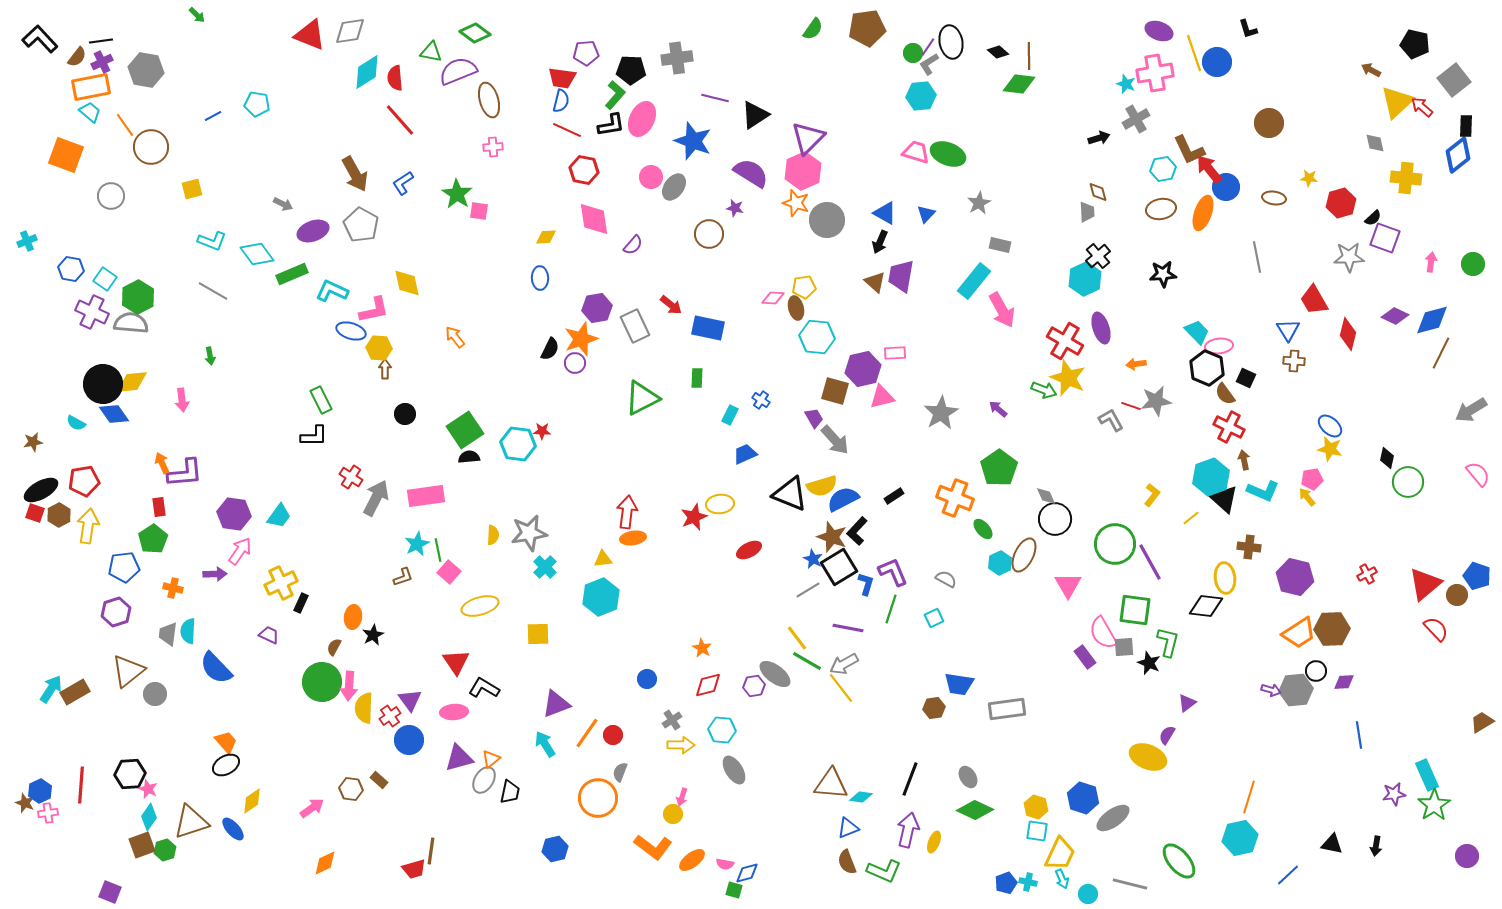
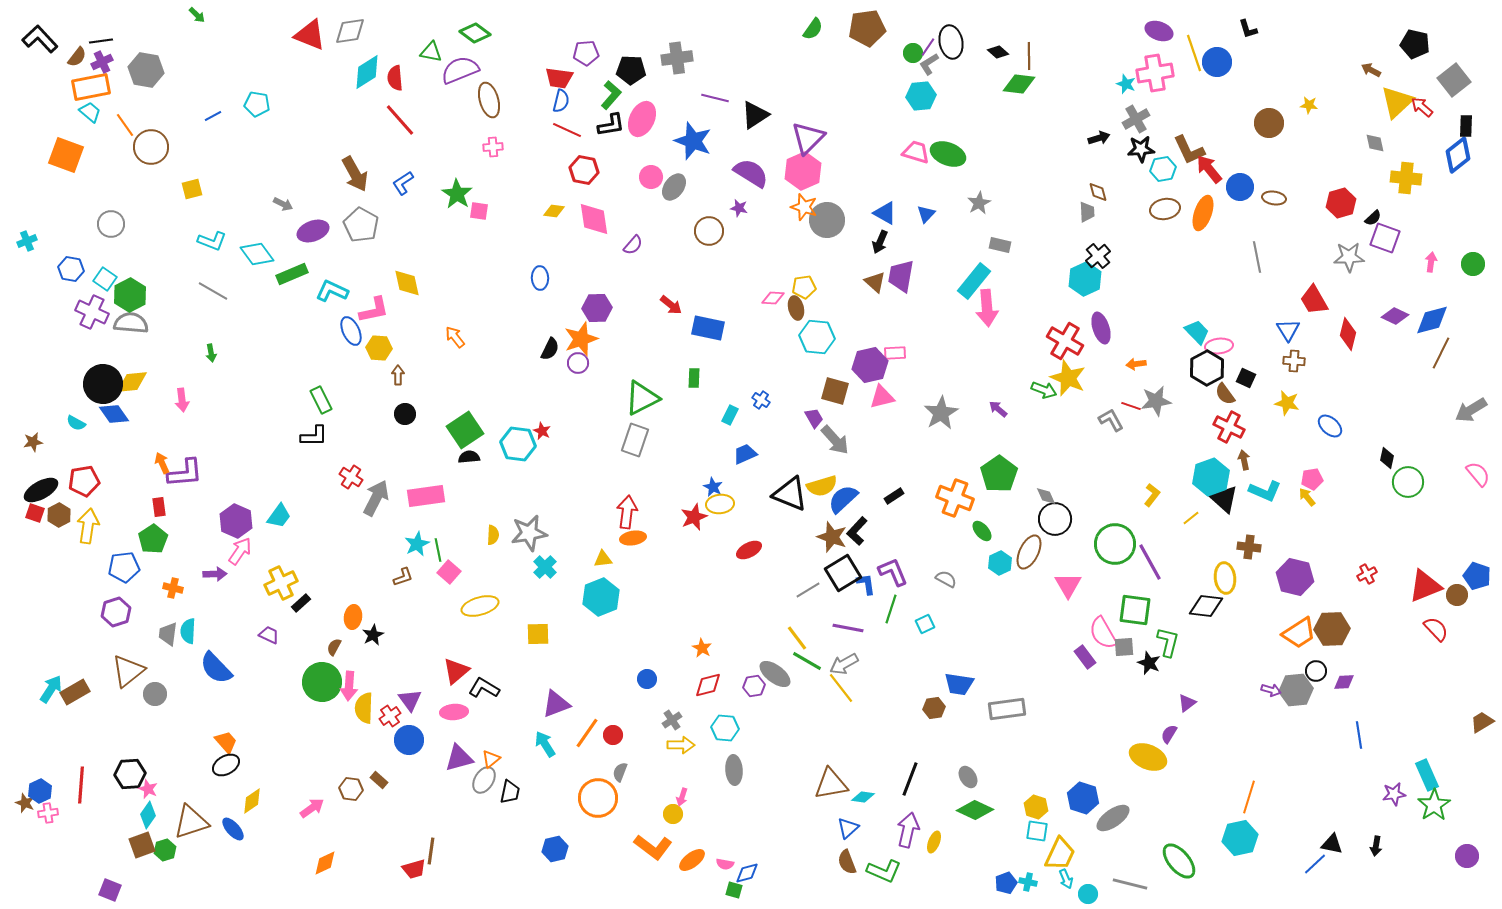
purple semicircle at (458, 71): moved 2 px right, 1 px up
red trapezoid at (562, 78): moved 3 px left
green L-shape at (615, 95): moved 4 px left
yellow star at (1309, 178): moved 73 px up
blue circle at (1226, 187): moved 14 px right
gray circle at (111, 196): moved 28 px down
orange star at (796, 203): moved 8 px right, 4 px down
purple star at (735, 208): moved 4 px right
brown ellipse at (1161, 209): moved 4 px right
brown circle at (709, 234): moved 3 px up
yellow diamond at (546, 237): moved 8 px right, 26 px up; rotated 10 degrees clockwise
black star at (1163, 274): moved 22 px left, 125 px up
green hexagon at (138, 297): moved 8 px left, 2 px up
purple hexagon at (597, 308): rotated 8 degrees clockwise
pink arrow at (1002, 310): moved 15 px left, 2 px up; rotated 24 degrees clockwise
gray rectangle at (635, 326): moved 114 px down; rotated 44 degrees clockwise
blue ellipse at (351, 331): rotated 48 degrees clockwise
green arrow at (210, 356): moved 1 px right, 3 px up
purple circle at (575, 363): moved 3 px right
black hexagon at (1207, 368): rotated 8 degrees clockwise
brown arrow at (385, 369): moved 13 px right, 6 px down
purple hexagon at (863, 369): moved 7 px right, 4 px up
green rectangle at (697, 378): moved 3 px left
red star at (542, 431): rotated 24 degrees clockwise
yellow star at (1330, 449): moved 43 px left, 46 px up
green pentagon at (999, 468): moved 6 px down
cyan L-shape at (1263, 491): moved 2 px right
blue semicircle at (843, 499): rotated 16 degrees counterclockwise
purple hexagon at (234, 514): moved 2 px right, 7 px down; rotated 16 degrees clockwise
green ellipse at (983, 529): moved 1 px left, 2 px down
brown ellipse at (1024, 555): moved 5 px right, 3 px up
blue star at (813, 559): moved 100 px left, 72 px up
black square at (839, 567): moved 4 px right, 6 px down
blue L-shape at (866, 584): rotated 25 degrees counterclockwise
red triangle at (1425, 584): moved 2 px down; rotated 18 degrees clockwise
black rectangle at (301, 603): rotated 24 degrees clockwise
cyan square at (934, 618): moved 9 px left, 6 px down
red triangle at (456, 662): moved 9 px down; rotated 24 degrees clockwise
cyan hexagon at (722, 730): moved 3 px right, 2 px up
purple semicircle at (1167, 735): moved 2 px right, 1 px up
gray ellipse at (734, 770): rotated 28 degrees clockwise
brown triangle at (831, 784): rotated 15 degrees counterclockwise
cyan diamond at (861, 797): moved 2 px right
cyan diamond at (149, 817): moved 1 px left, 2 px up
blue triangle at (848, 828): rotated 20 degrees counterclockwise
blue line at (1288, 875): moved 27 px right, 11 px up
cyan arrow at (1062, 879): moved 4 px right
purple square at (110, 892): moved 2 px up
